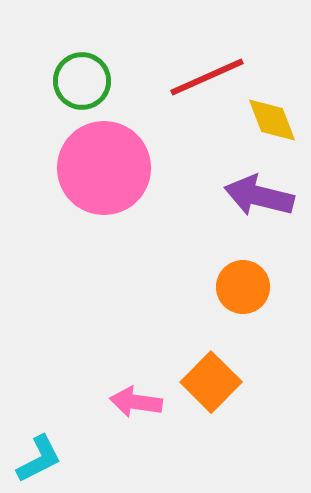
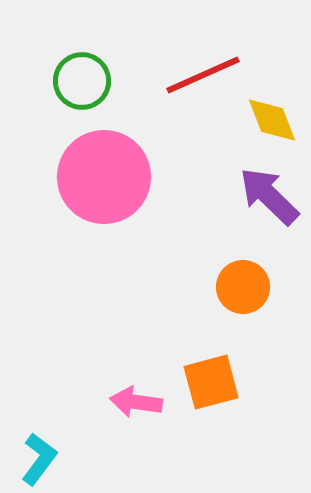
red line: moved 4 px left, 2 px up
pink circle: moved 9 px down
purple arrow: moved 10 px right; rotated 30 degrees clockwise
orange square: rotated 30 degrees clockwise
cyan L-shape: rotated 26 degrees counterclockwise
